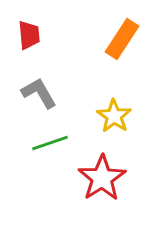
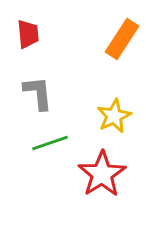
red trapezoid: moved 1 px left, 1 px up
gray L-shape: moved 1 px left; rotated 24 degrees clockwise
yellow star: rotated 12 degrees clockwise
red star: moved 4 px up
